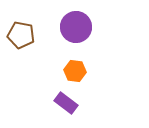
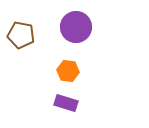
orange hexagon: moved 7 px left
purple rectangle: rotated 20 degrees counterclockwise
